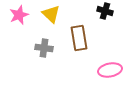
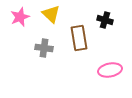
black cross: moved 9 px down
pink star: moved 1 px right, 2 px down
